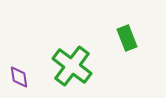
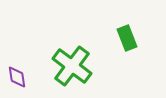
purple diamond: moved 2 px left
